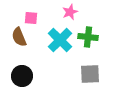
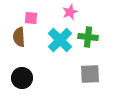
brown semicircle: rotated 18 degrees clockwise
black circle: moved 2 px down
